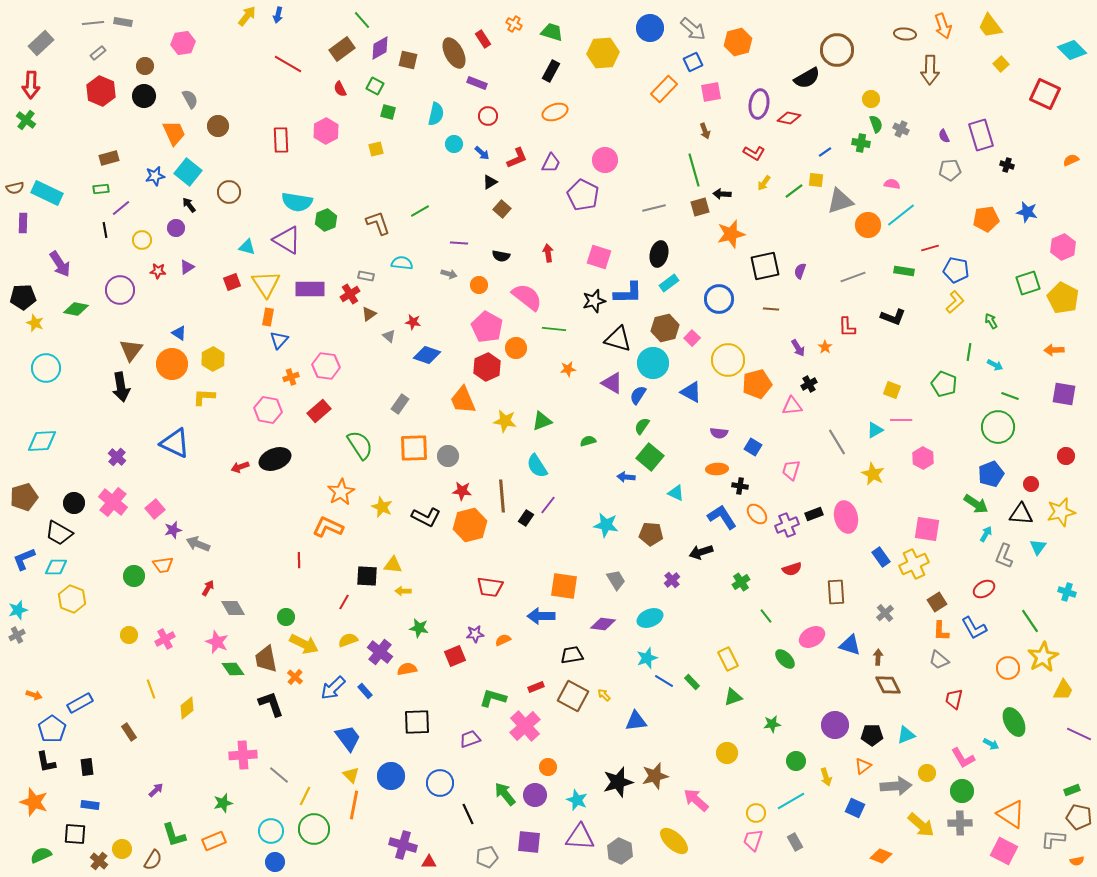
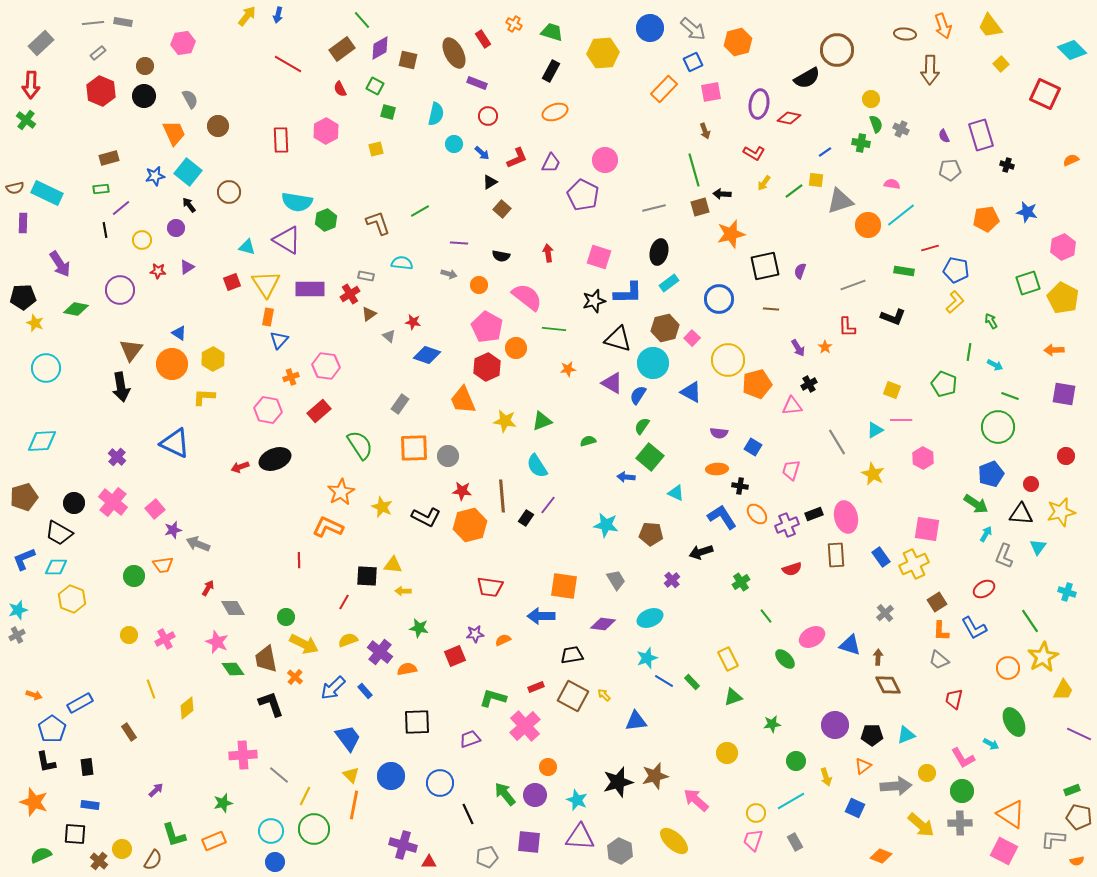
black ellipse at (659, 254): moved 2 px up
gray line at (853, 277): moved 8 px down
brown rectangle at (836, 592): moved 37 px up
